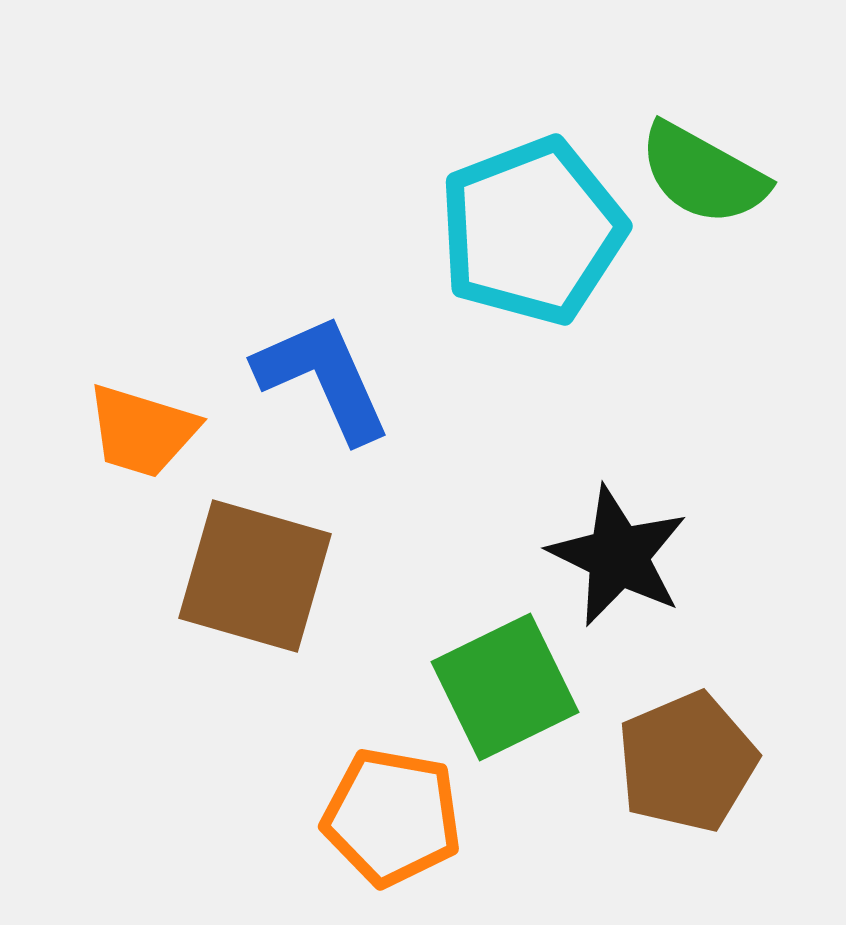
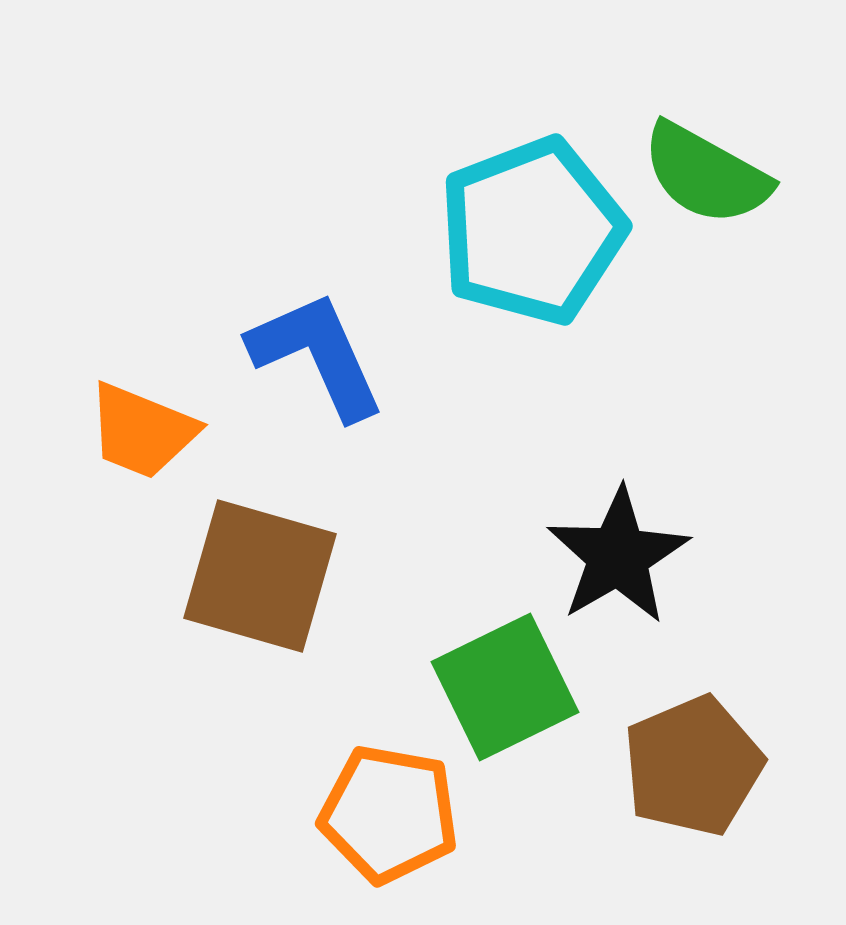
green semicircle: moved 3 px right
blue L-shape: moved 6 px left, 23 px up
orange trapezoid: rotated 5 degrees clockwise
black star: rotated 16 degrees clockwise
brown square: moved 5 px right
brown pentagon: moved 6 px right, 4 px down
orange pentagon: moved 3 px left, 3 px up
